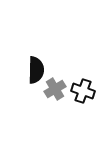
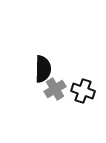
black semicircle: moved 7 px right, 1 px up
